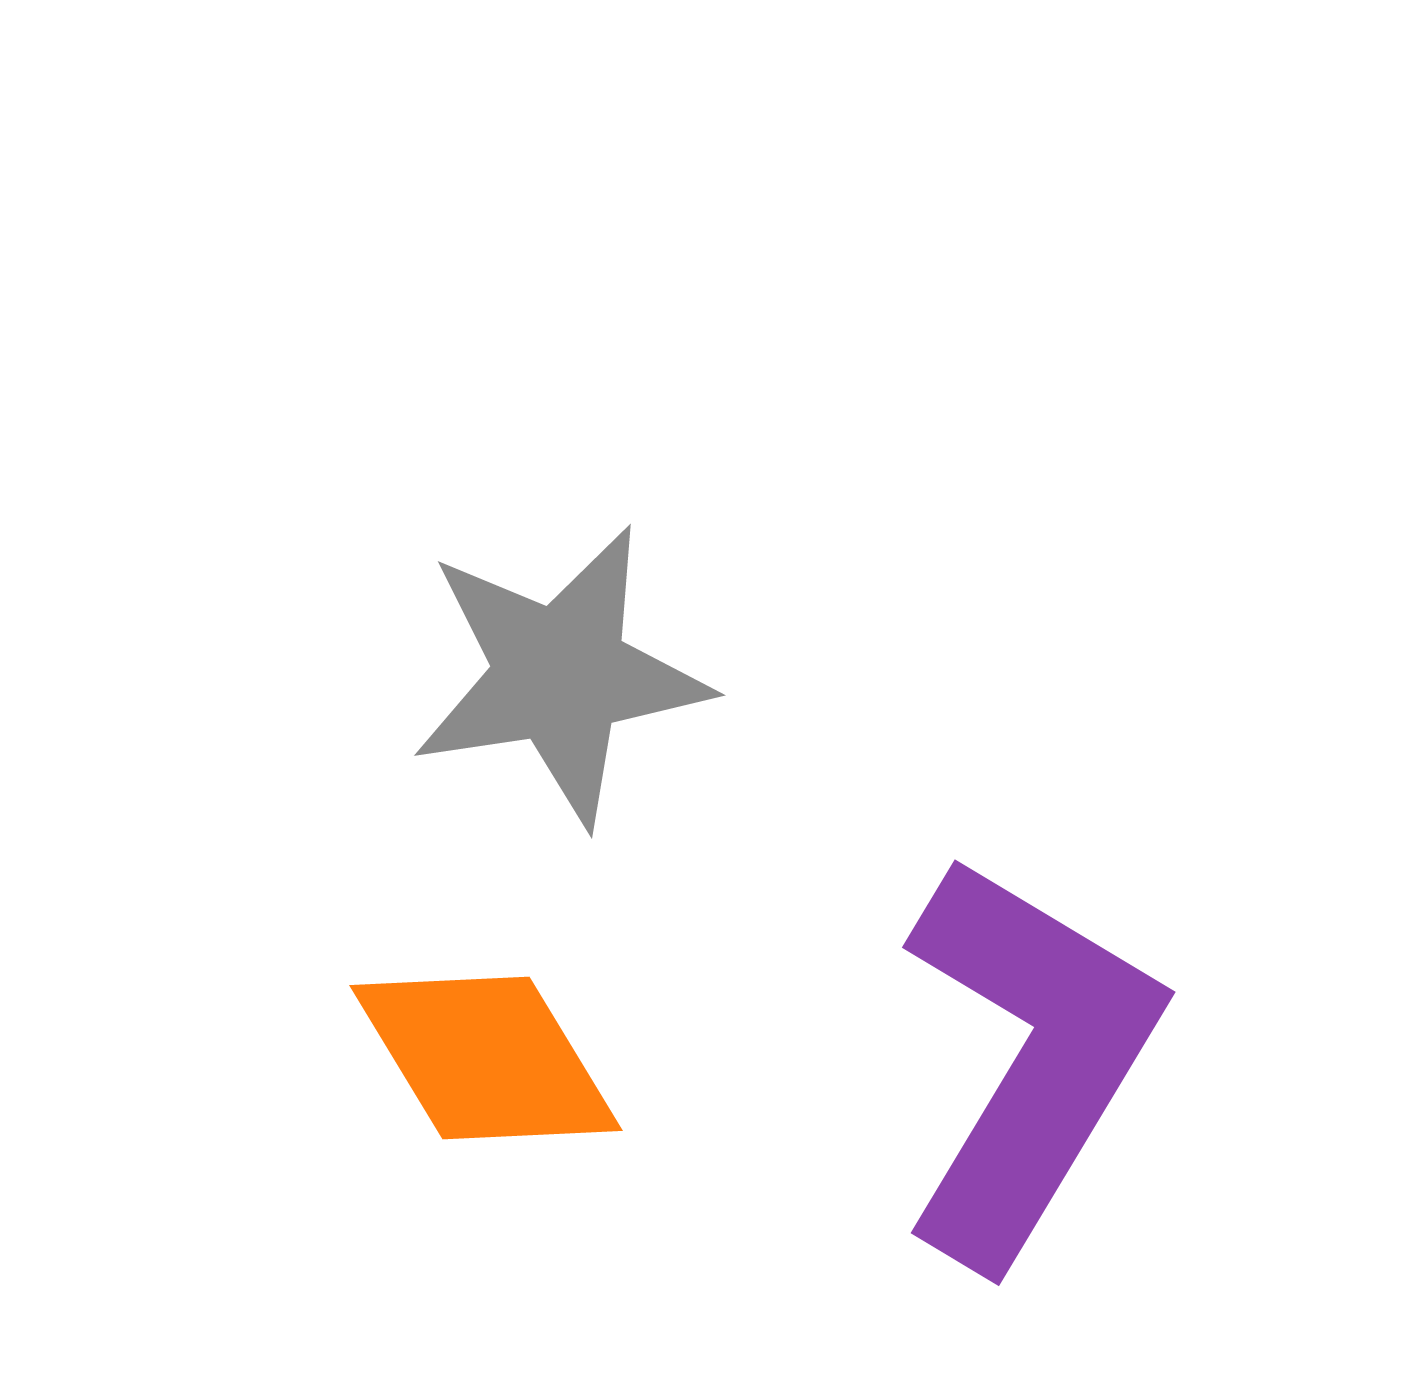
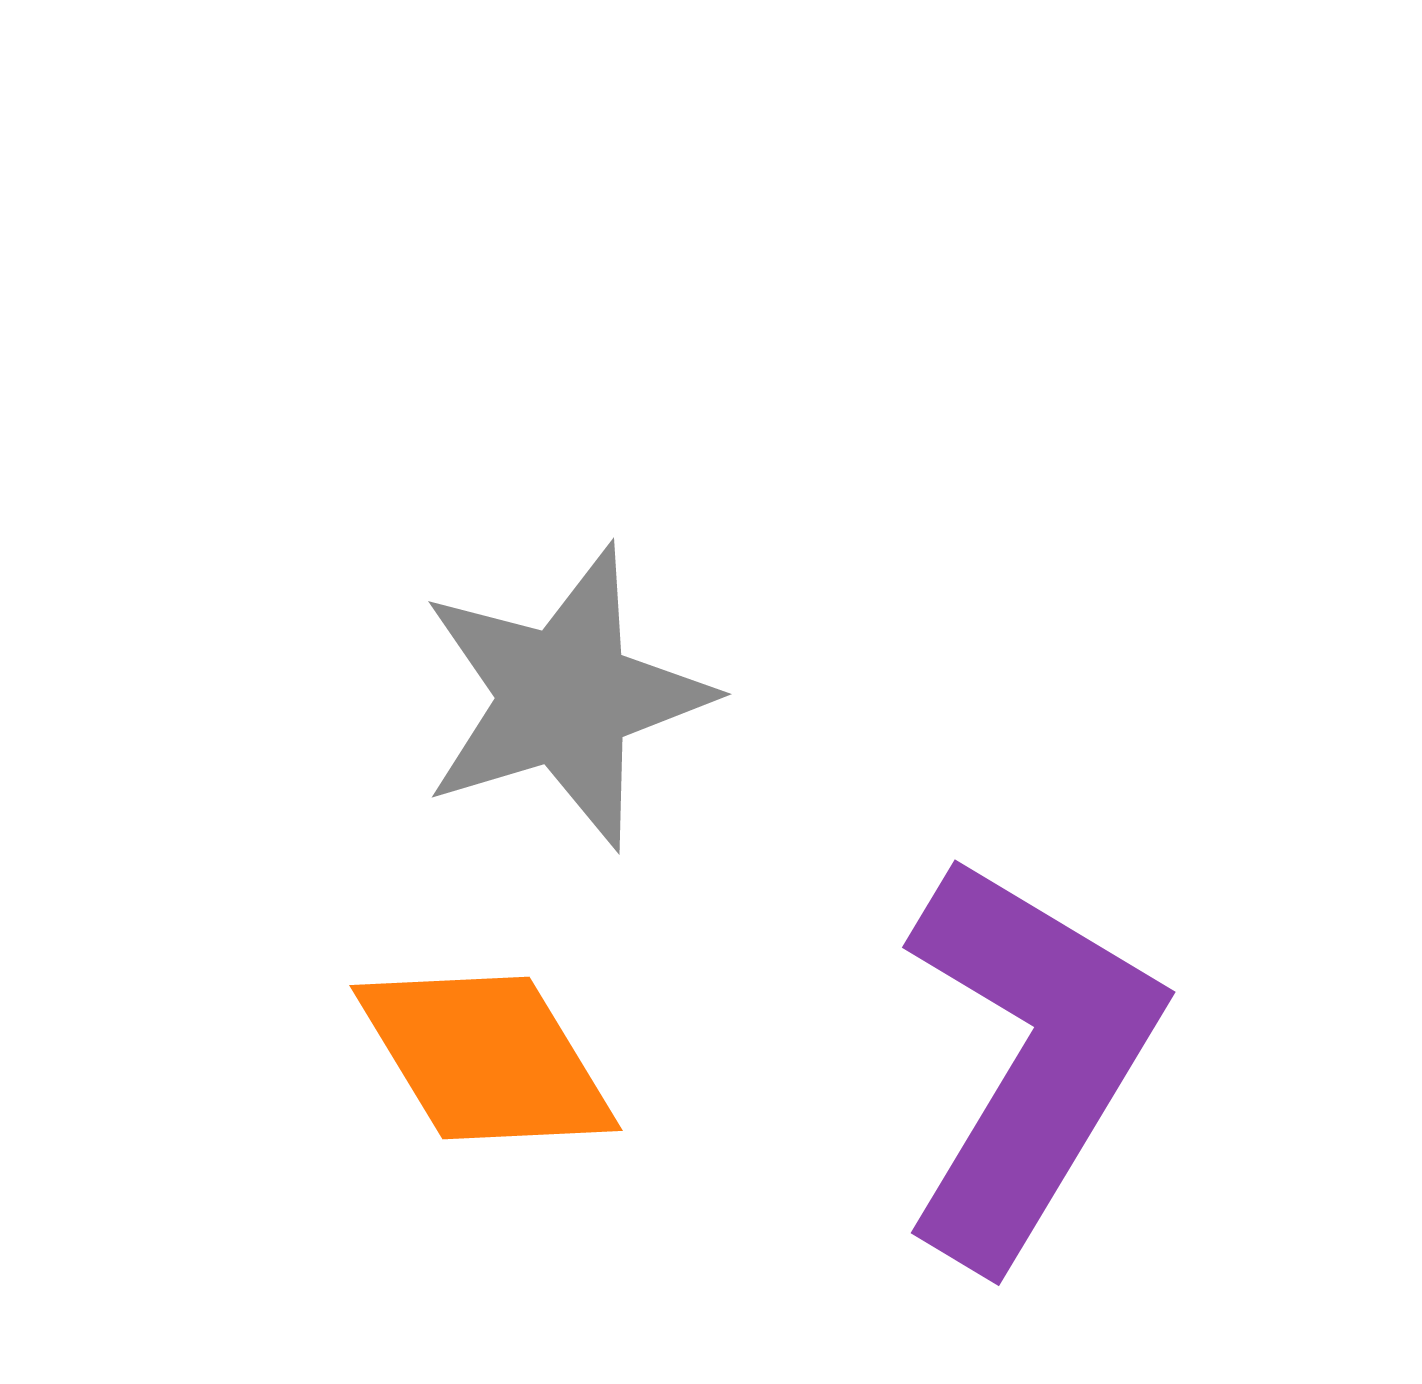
gray star: moved 5 px right, 22 px down; rotated 8 degrees counterclockwise
